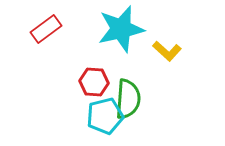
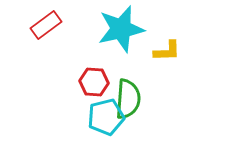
red rectangle: moved 4 px up
yellow L-shape: rotated 44 degrees counterclockwise
cyan pentagon: moved 1 px right, 1 px down
